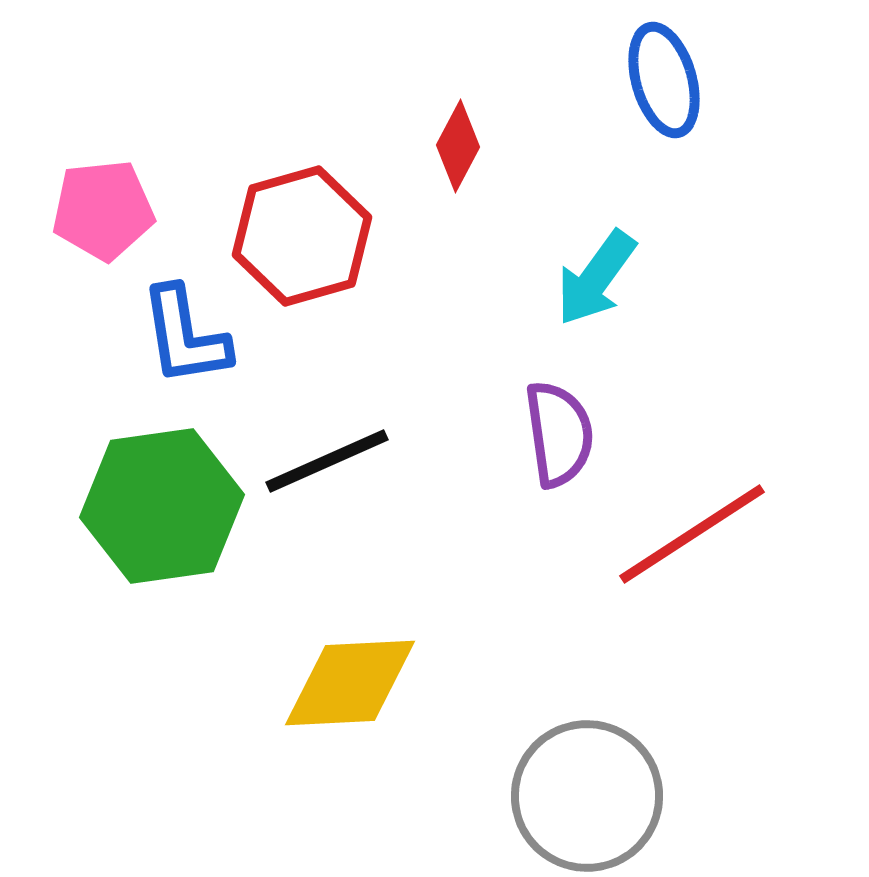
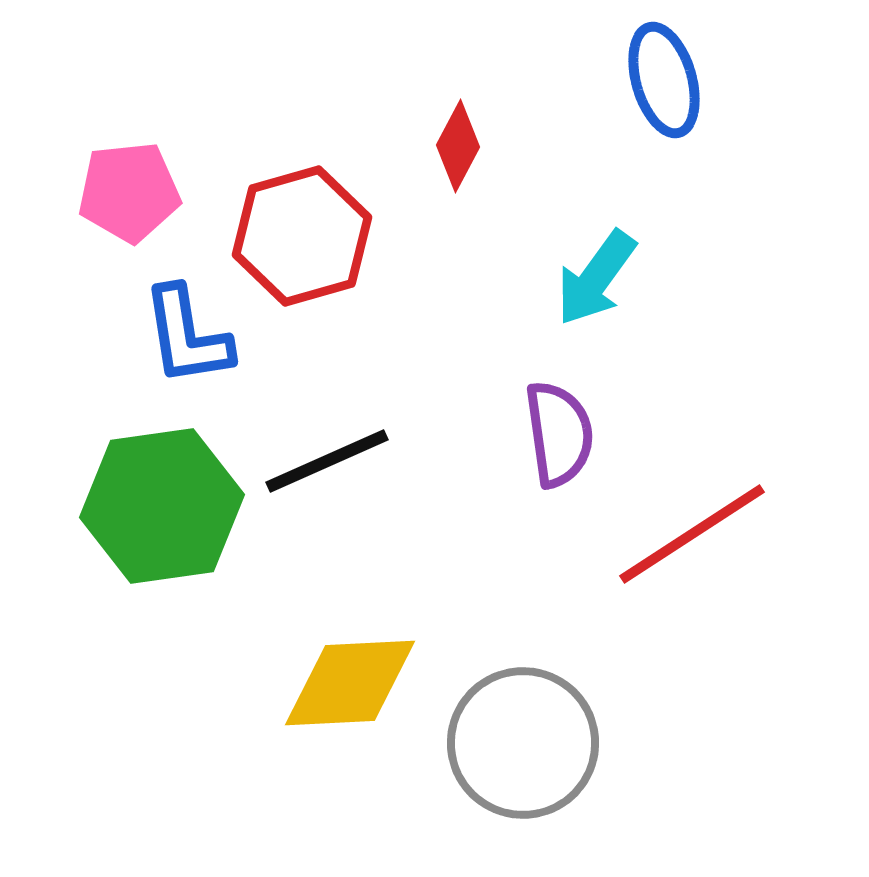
pink pentagon: moved 26 px right, 18 px up
blue L-shape: moved 2 px right
gray circle: moved 64 px left, 53 px up
